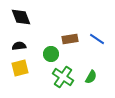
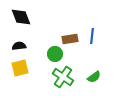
blue line: moved 5 px left, 3 px up; rotated 63 degrees clockwise
green circle: moved 4 px right
green semicircle: moved 3 px right; rotated 24 degrees clockwise
